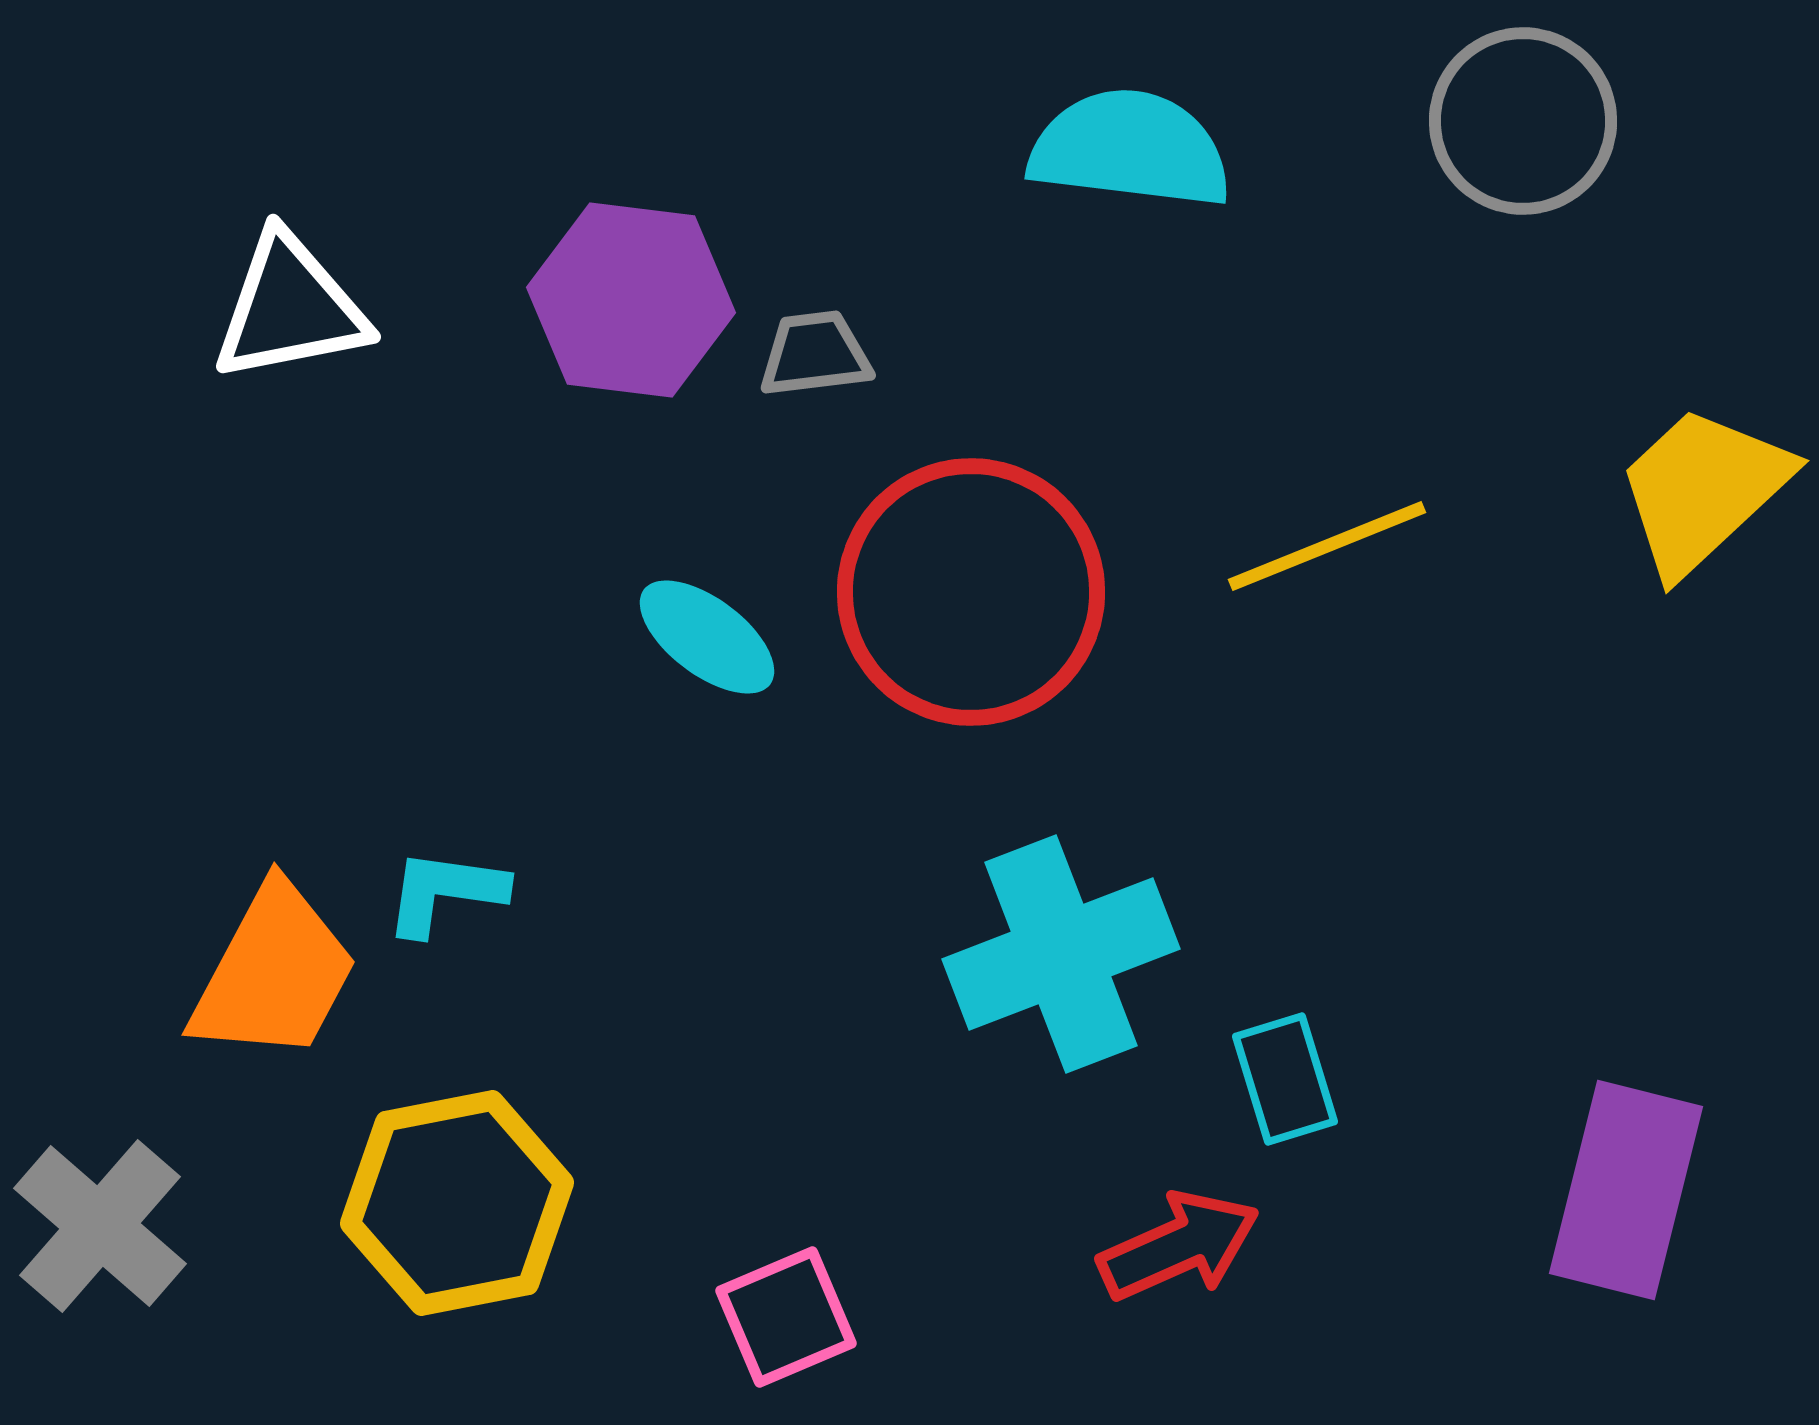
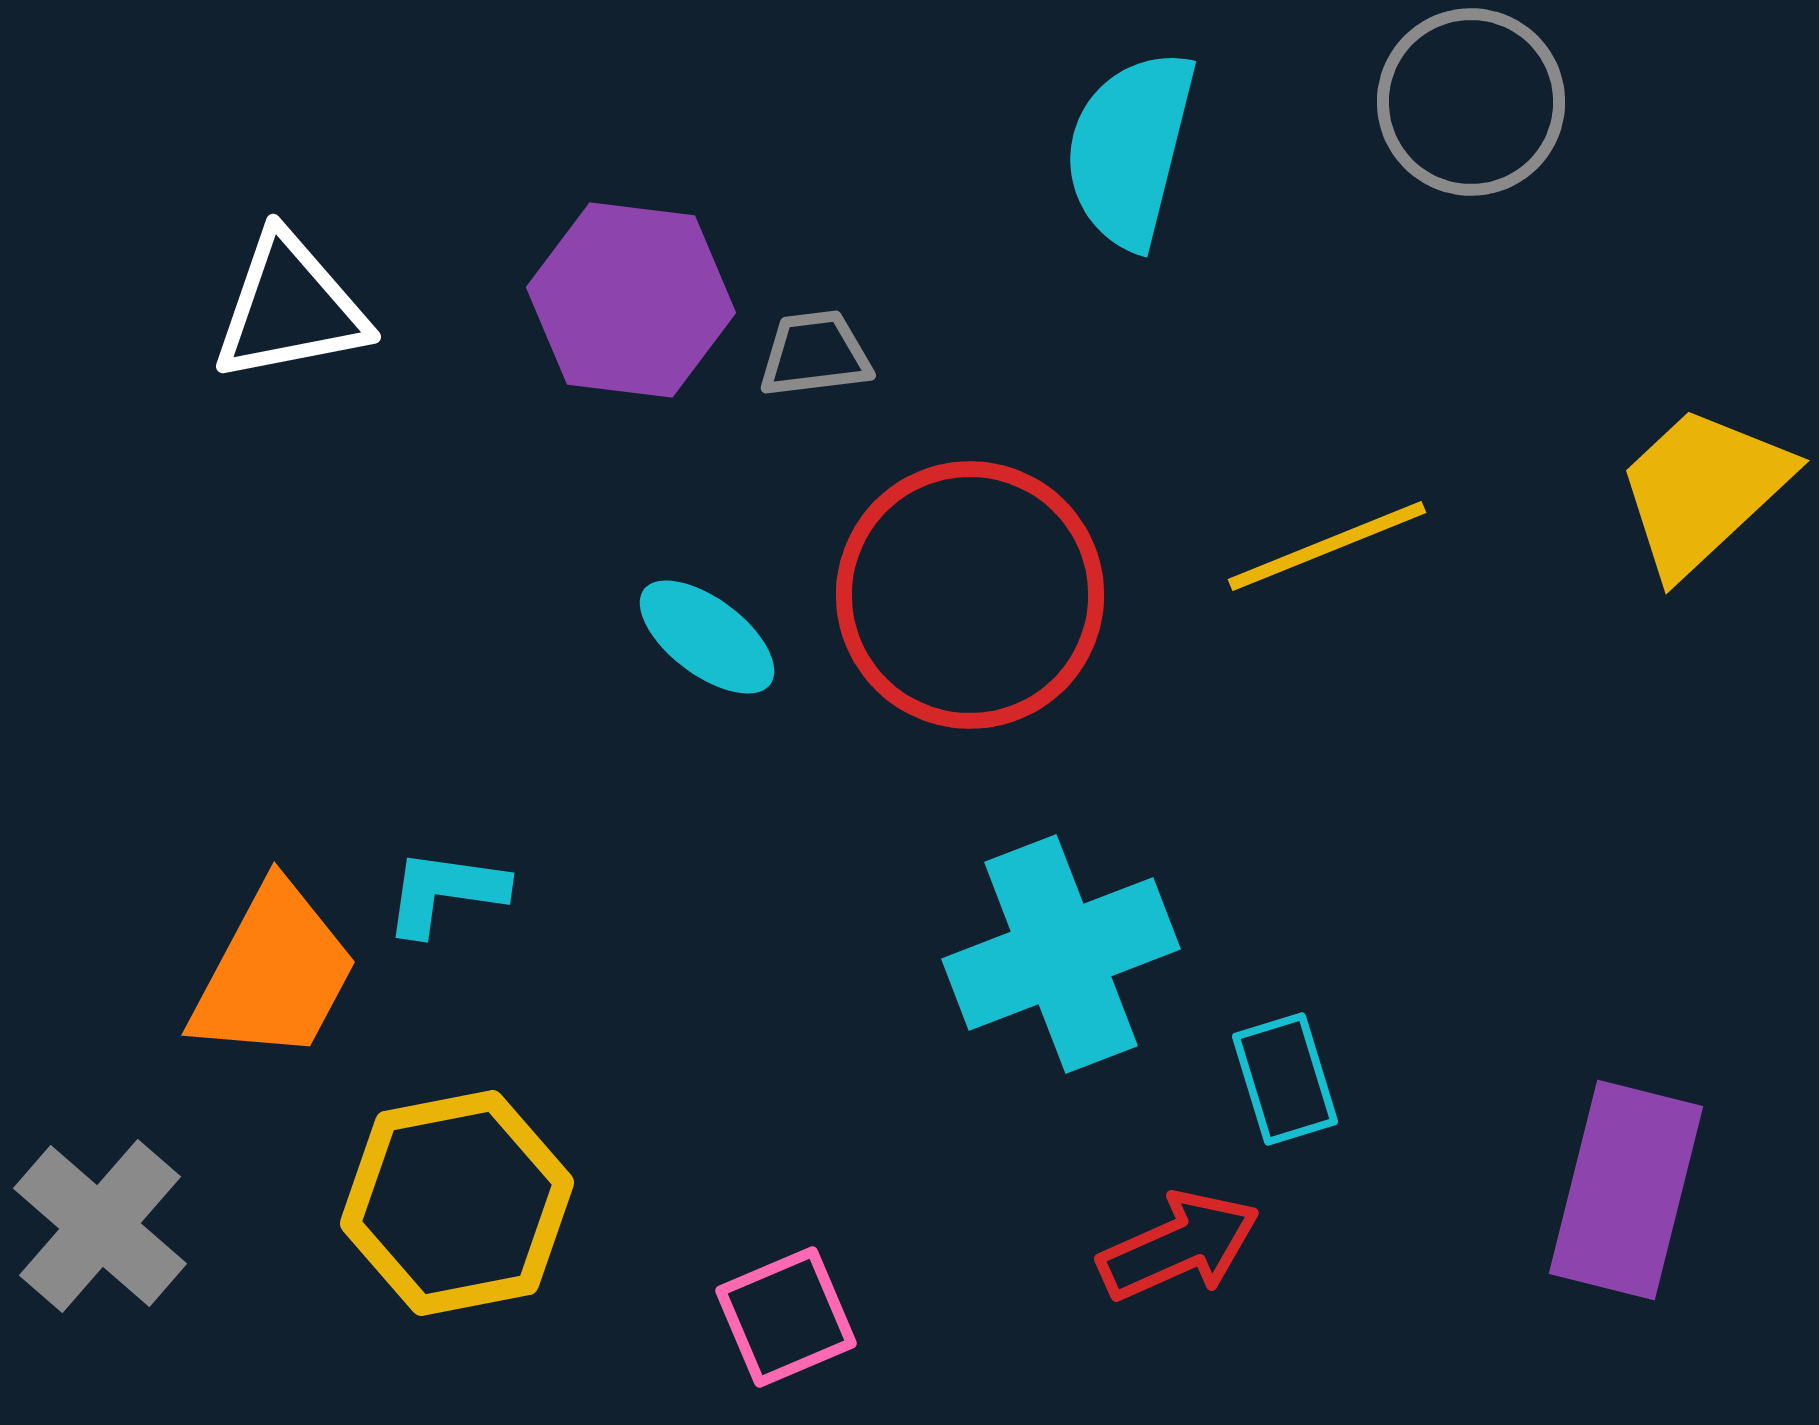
gray circle: moved 52 px left, 19 px up
cyan semicircle: rotated 83 degrees counterclockwise
red circle: moved 1 px left, 3 px down
